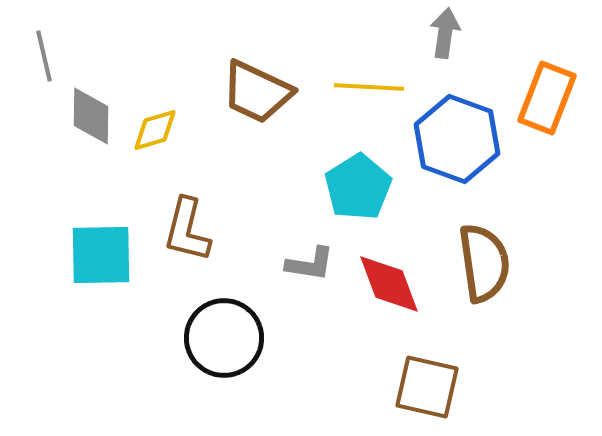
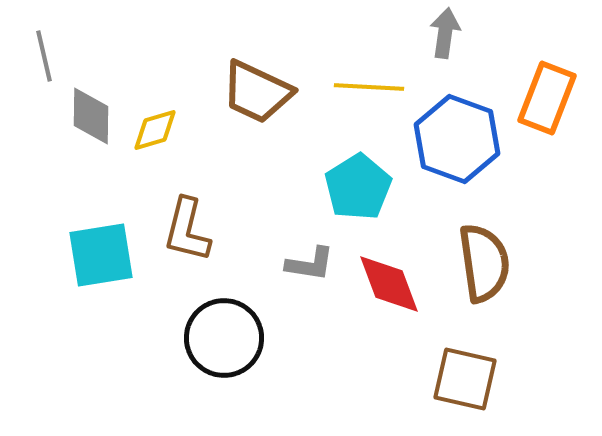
cyan square: rotated 8 degrees counterclockwise
brown square: moved 38 px right, 8 px up
